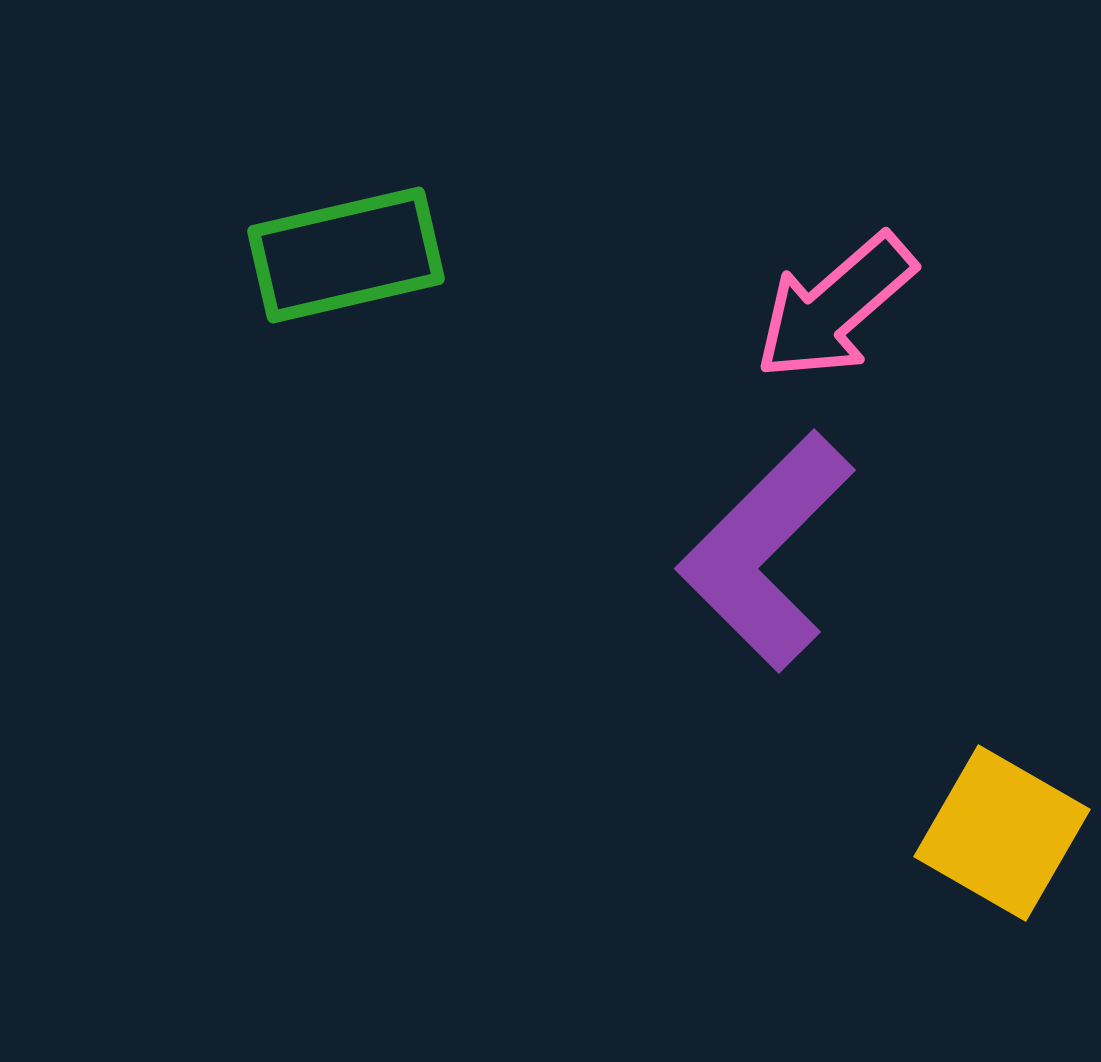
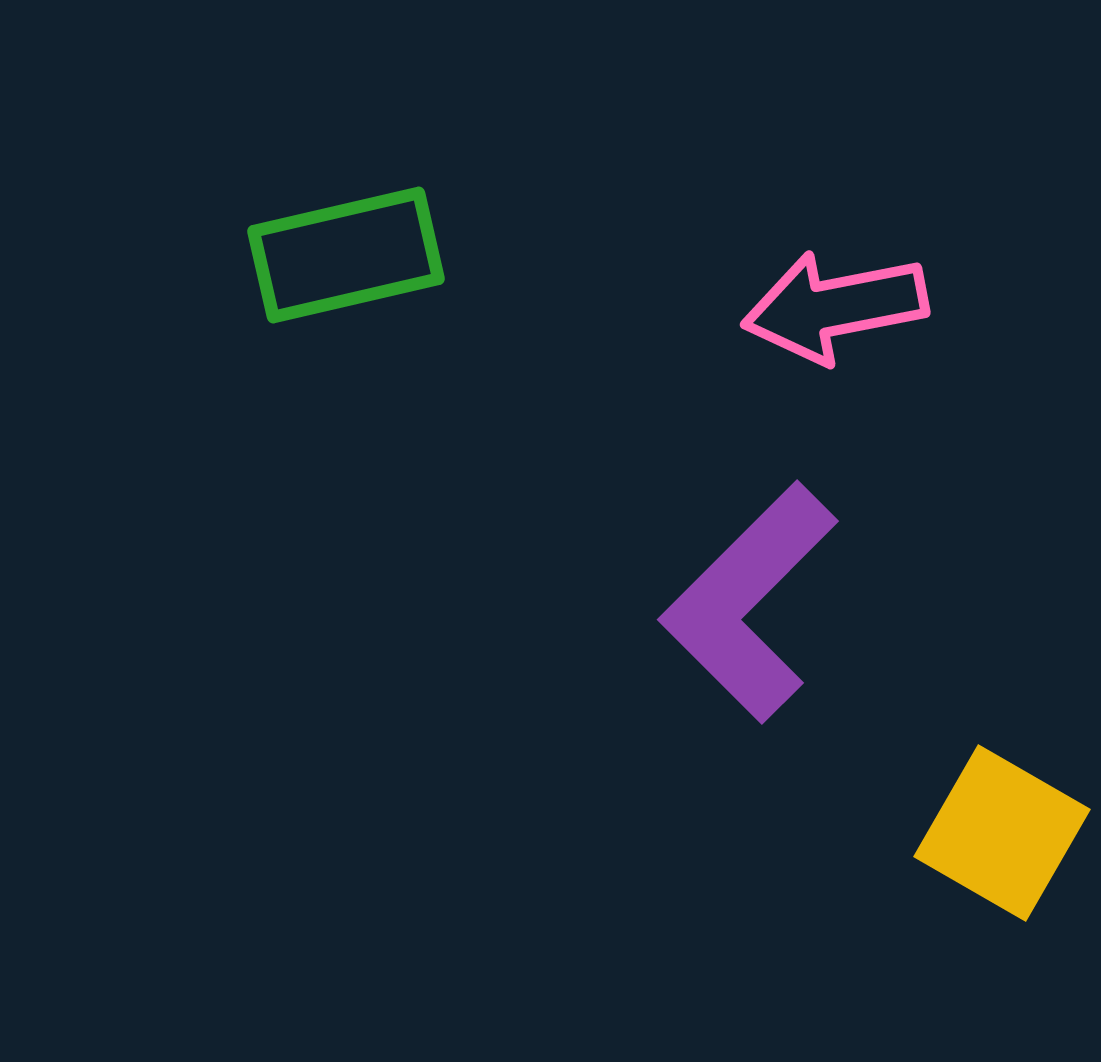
pink arrow: rotated 30 degrees clockwise
purple L-shape: moved 17 px left, 51 px down
